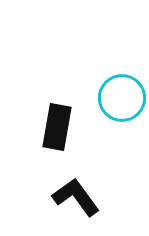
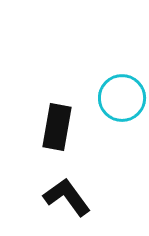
black L-shape: moved 9 px left
